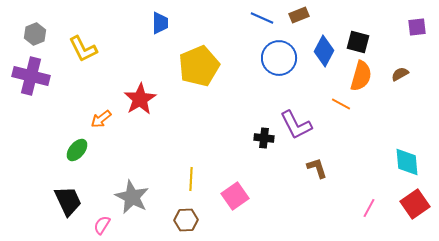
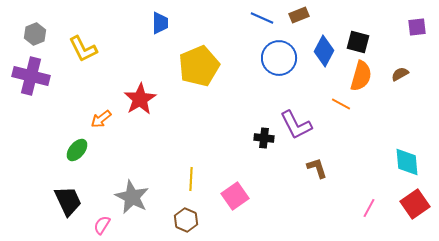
brown hexagon: rotated 25 degrees clockwise
